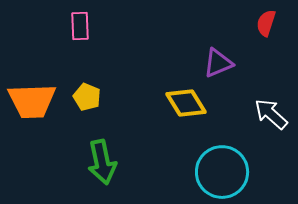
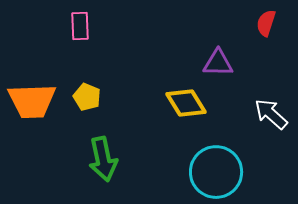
purple triangle: rotated 24 degrees clockwise
green arrow: moved 1 px right, 3 px up
cyan circle: moved 6 px left
